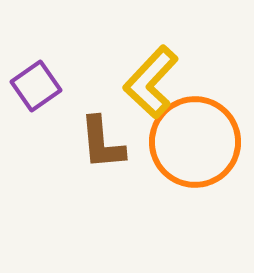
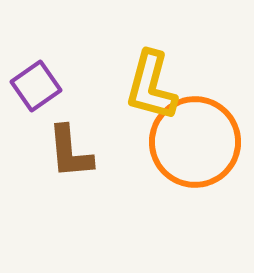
yellow L-shape: moved 4 px down; rotated 28 degrees counterclockwise
brown L-shape: moved 32 px left, 9 px down
